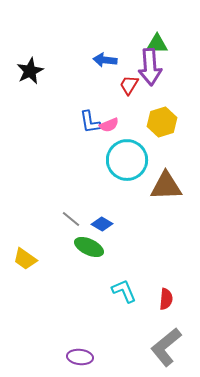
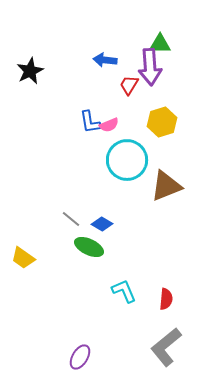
green triangle: moved 3 px right
brown triangle: rotated 20 degrees counterclockwise
yellow trapezoid: moved 2 px left, 1 px up
purple ellipse: rotated 65 degrees counterclockwise
